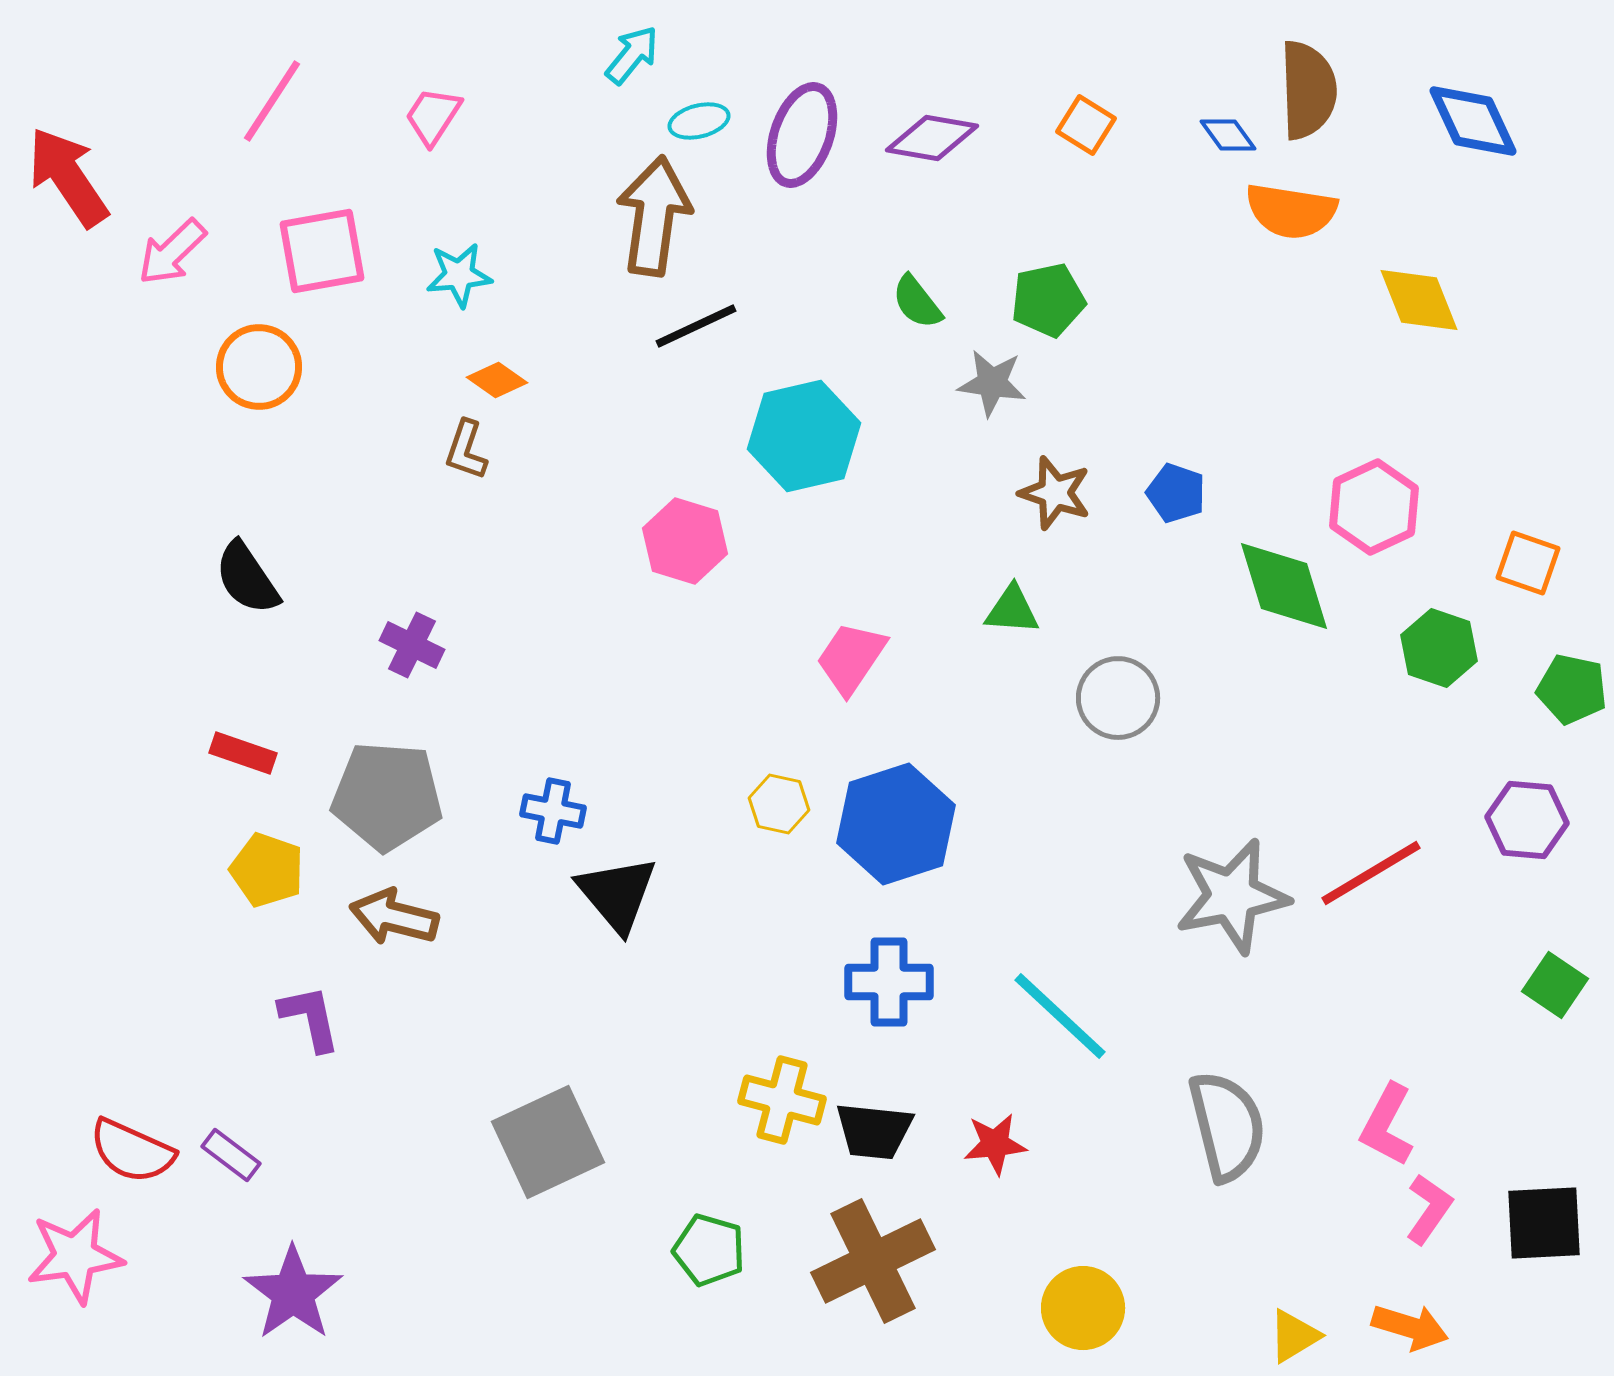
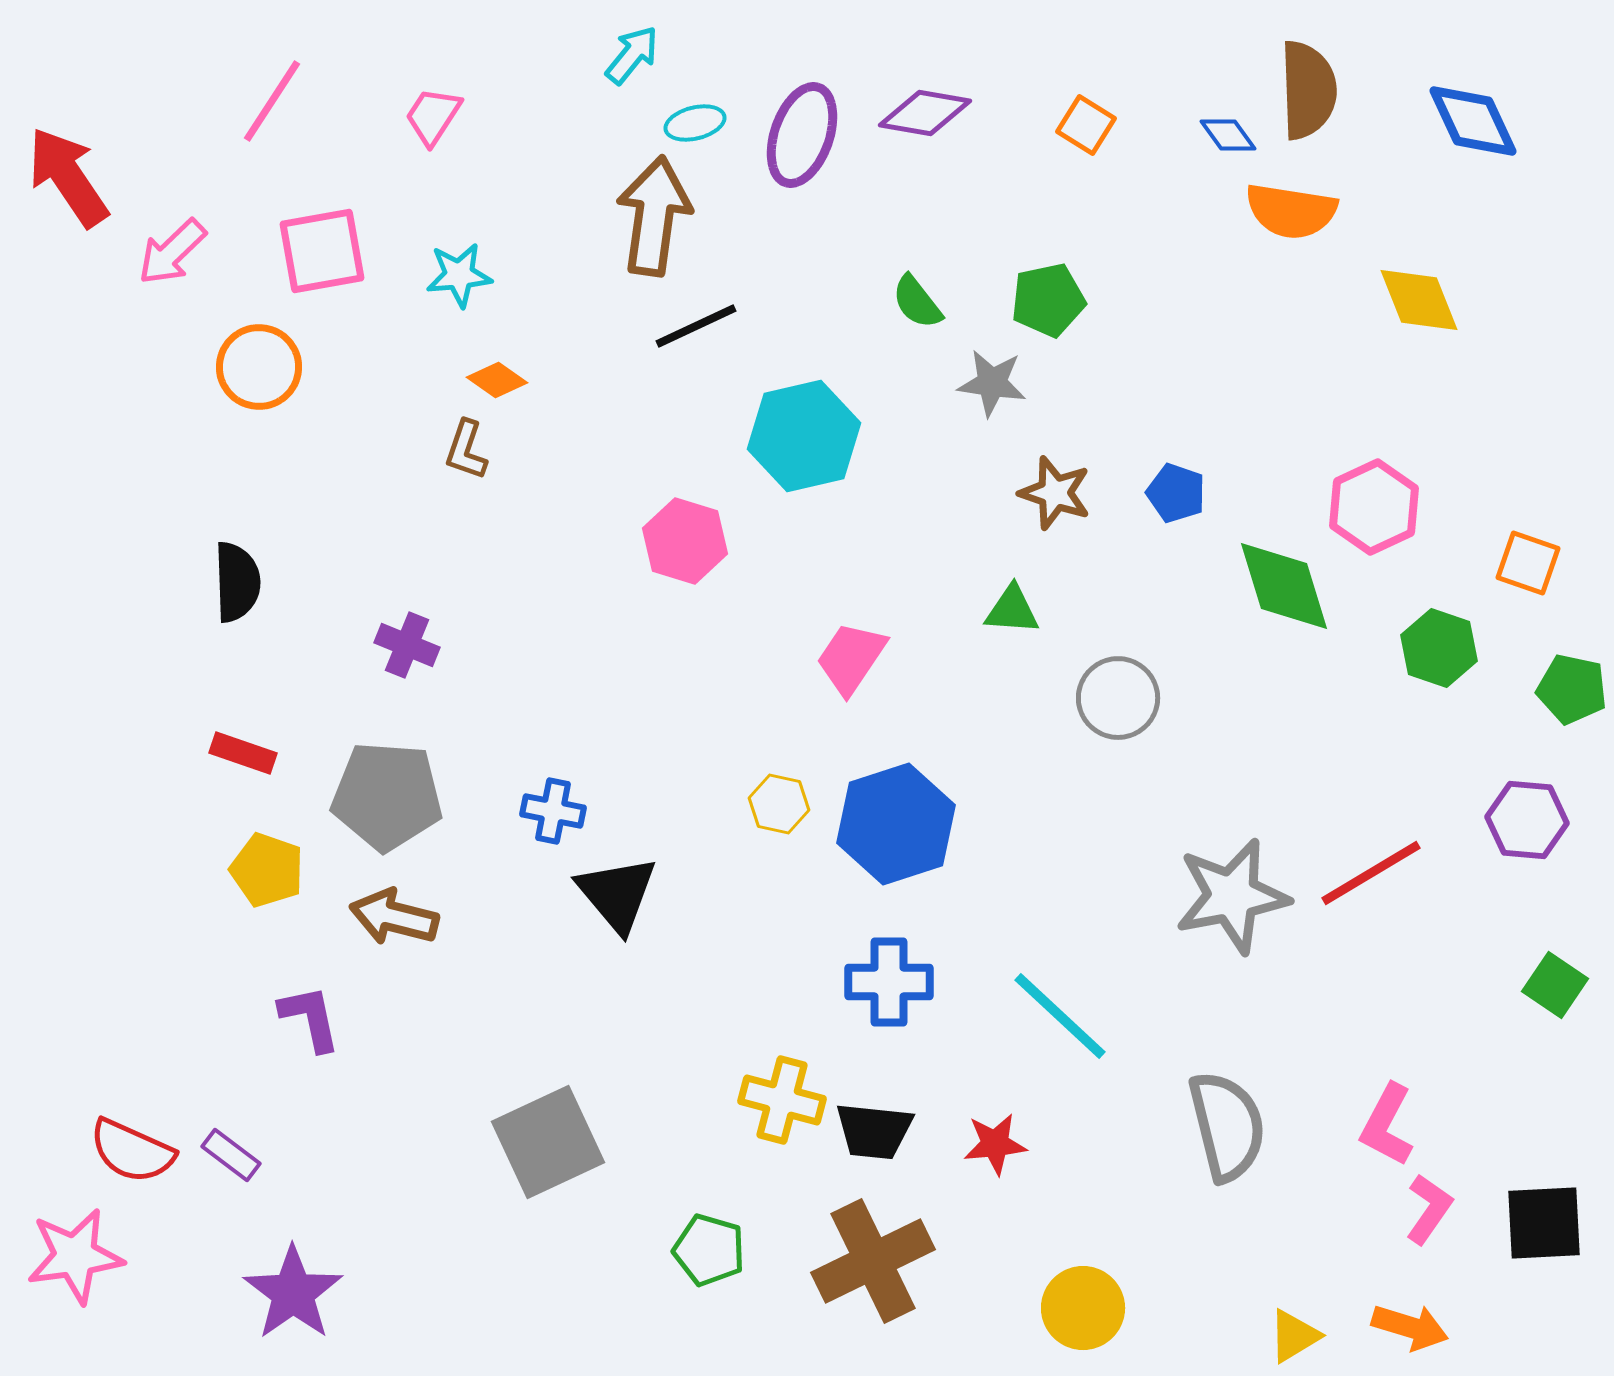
cyan ellipse at (699, 121): moved 4 px left, 2 px down
purple diamond at (932, 138): moved 7 px left, 25 px up
black semicircle at (247, 578): moved 10 px left, 4 px down; rotated 148 degrees counterclockwise
purple cross at (412, 645): moved 5 px left; rotated 4 degrees counterclockwise
